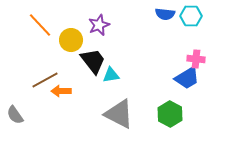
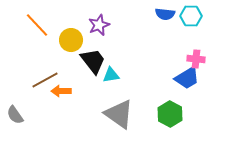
orange line: moved 3 px left
gray triangle: rotated 8 degrees clockwise
